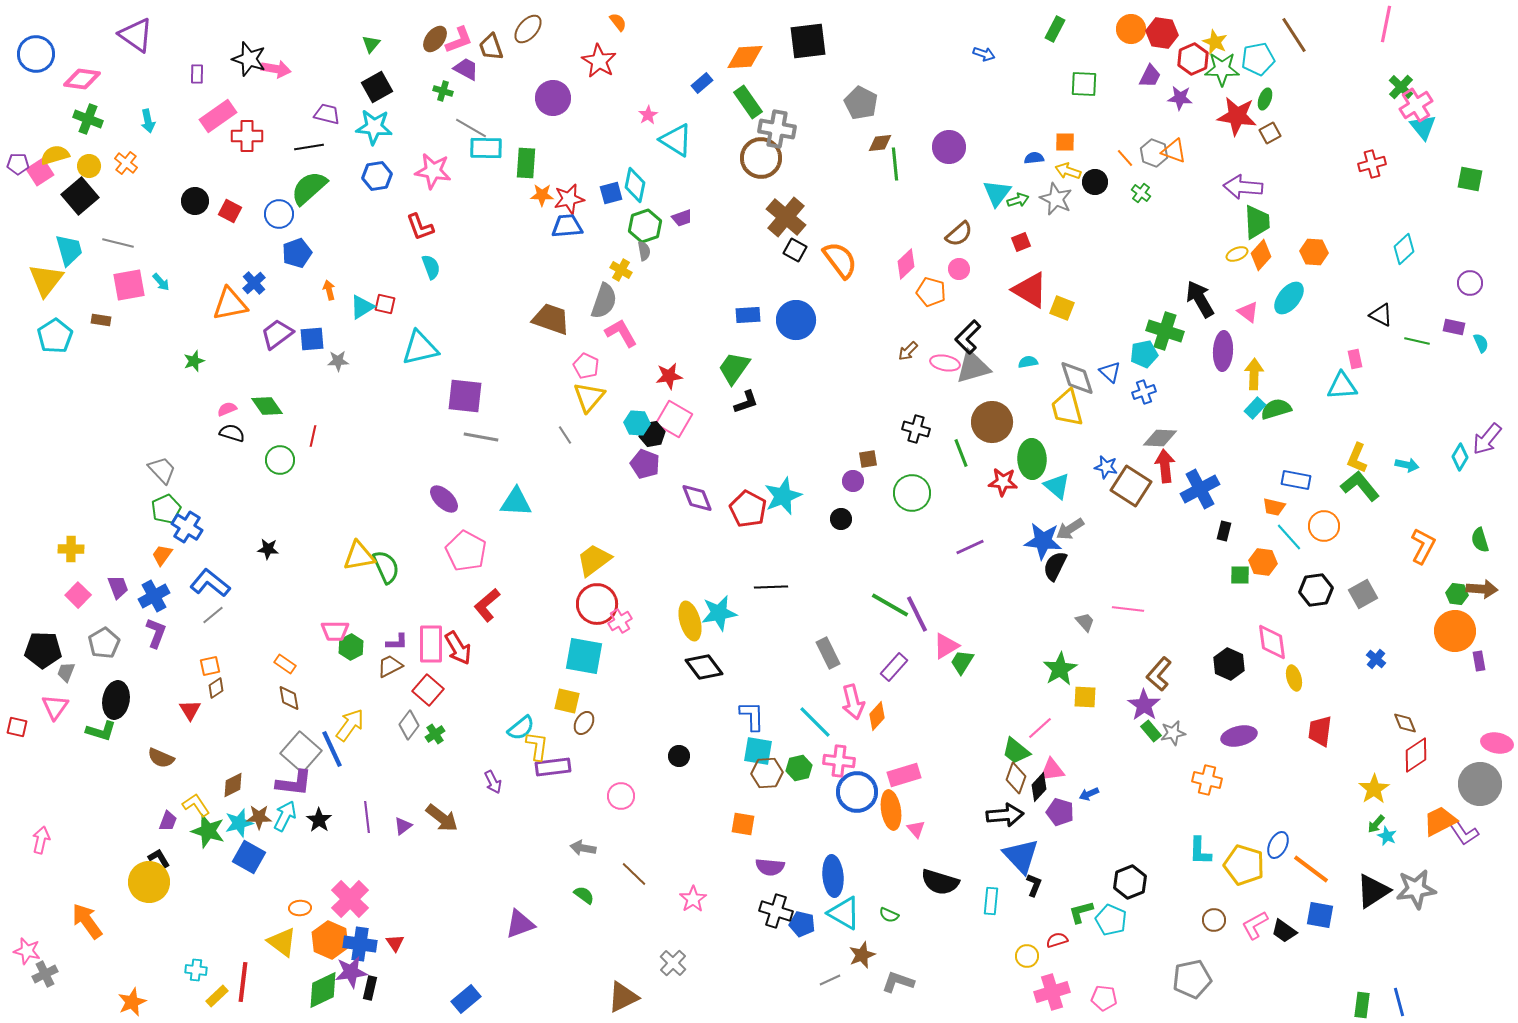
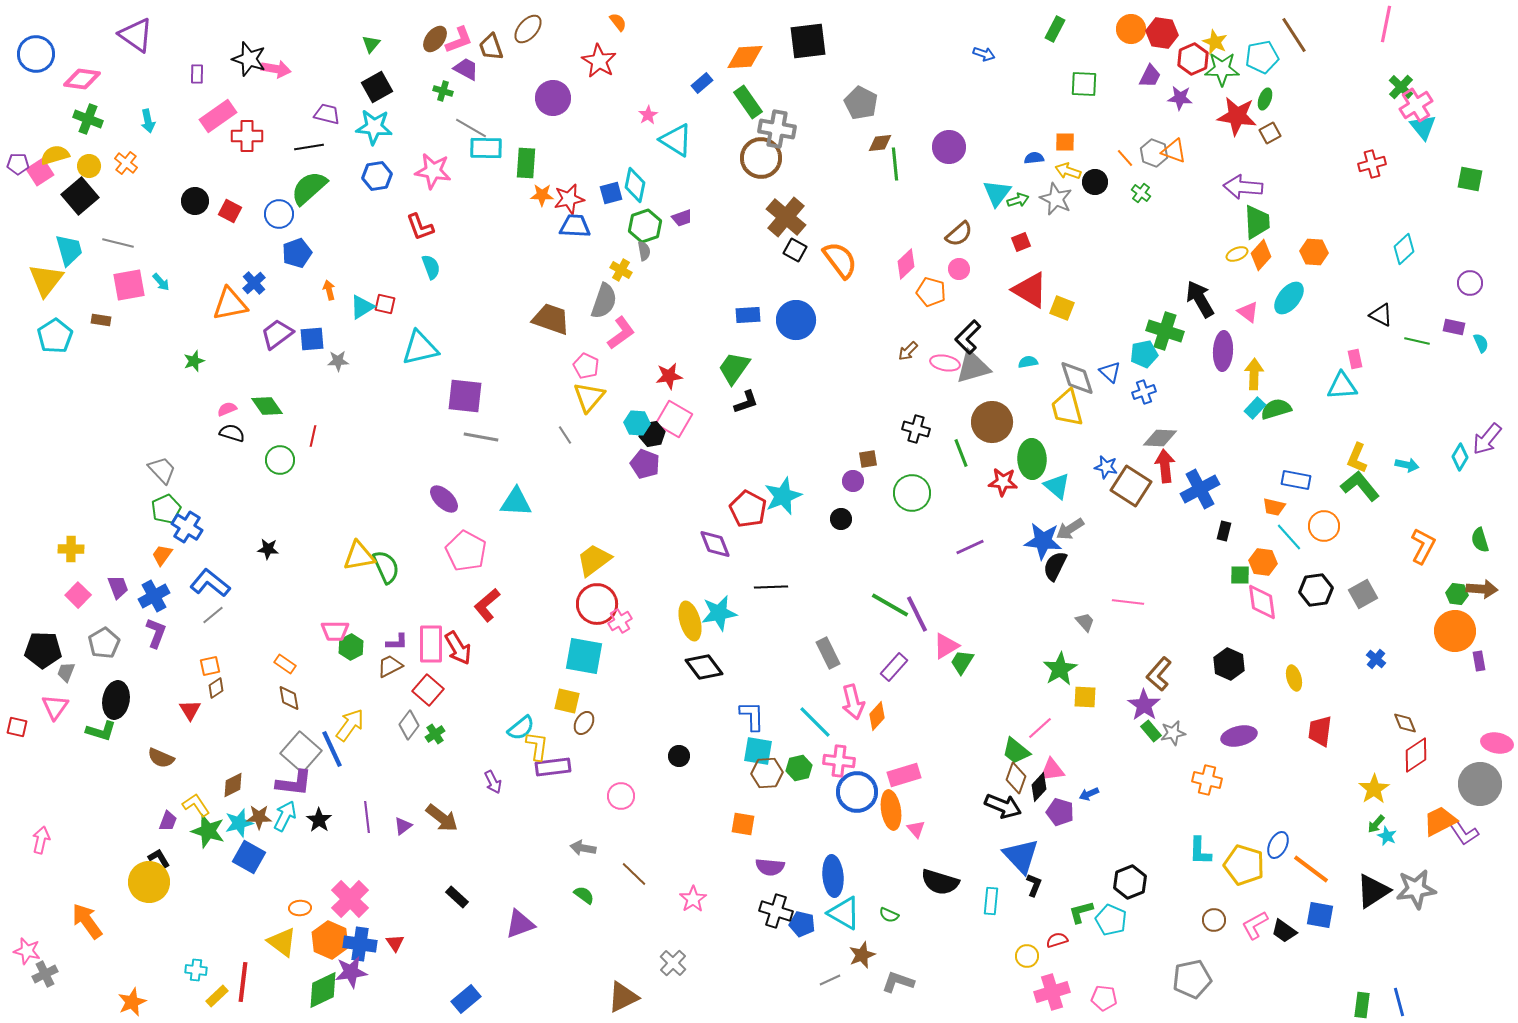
cyan pentagon at (1258, 59): moved 4 px right, 2 px up
blue trapezoid at (567, 226): moved 8 px right; rotated 8 degrees clockwise
pink L-shape at (621, 333): rotated 84 degrees clockwise
purple diamond at (697, 498): moved 18 px right, 46 px down
pink line at (1128, 609): moved 7 px up
pink diamond at (1272, 642): moved 10 px left, 40 px up
black arrow at (1005, 815): moved 2 px left, 9 px up; rotated 27 degrees clockwise
black rectangle at (370, 988): moved 87 px right, 91 px up; rotated 60 degrees counterclockwise
